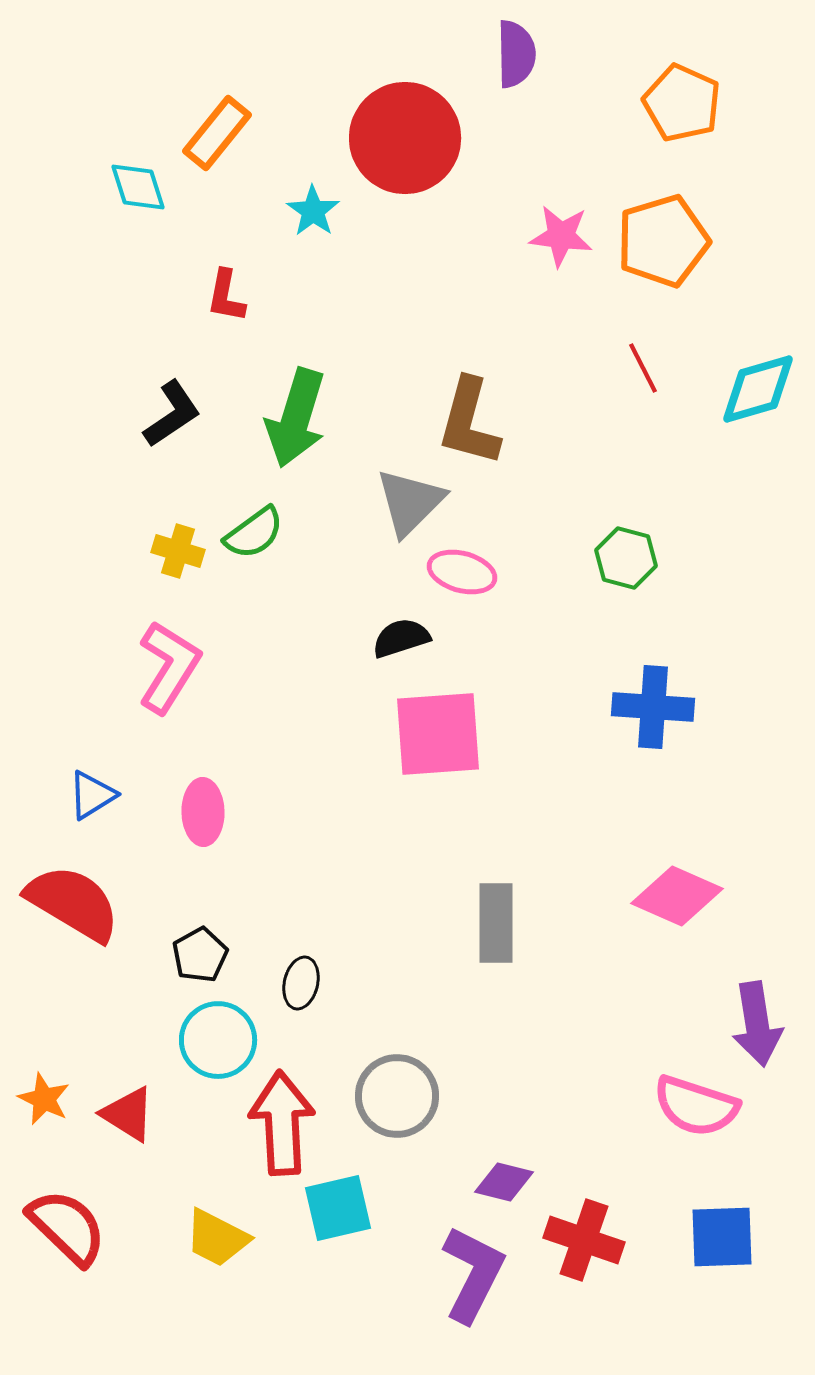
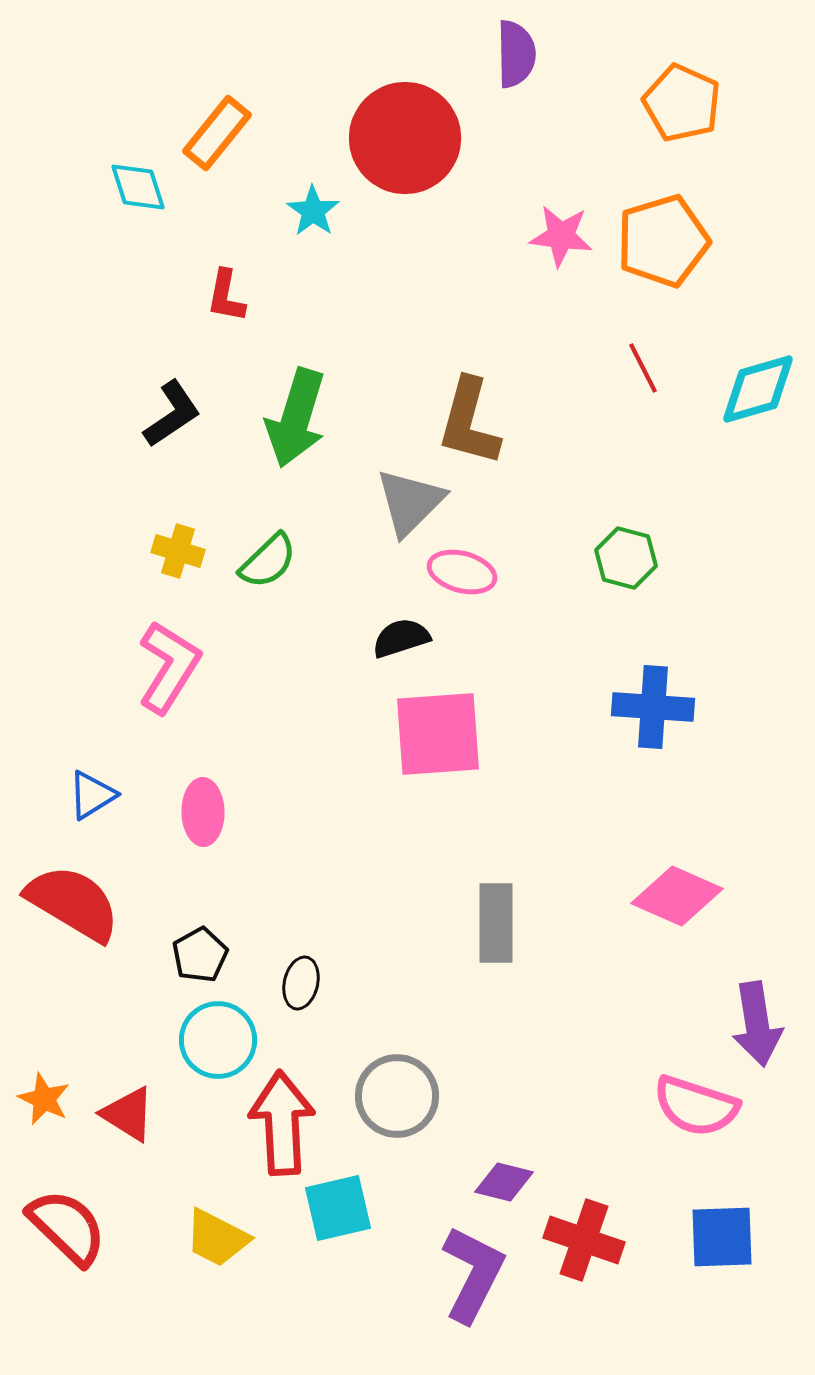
green semicircle at (254, 533): moved 14 px right, 28 px down; rotated 8 degrees counterclockwise
